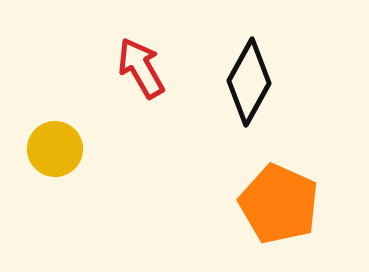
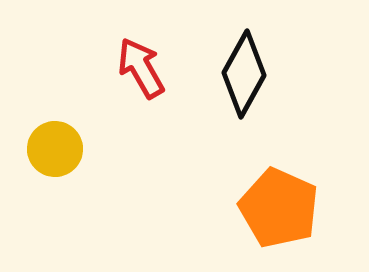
black diamond: moved 5 px left, 8 px up
orange pentagon: moved 4 px down
